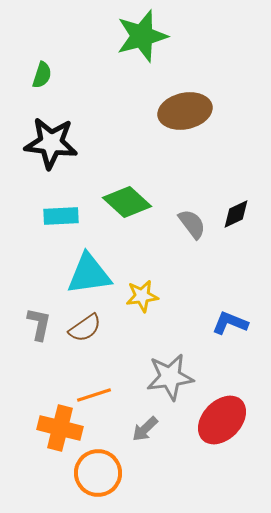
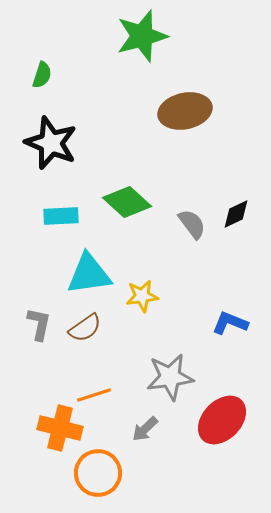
black star: rotated 16 degrees clockwise
